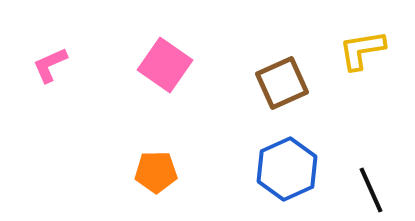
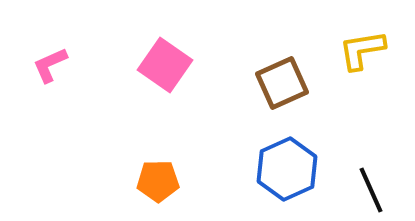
orange pentagon: moved 2 px right, 9 px down
